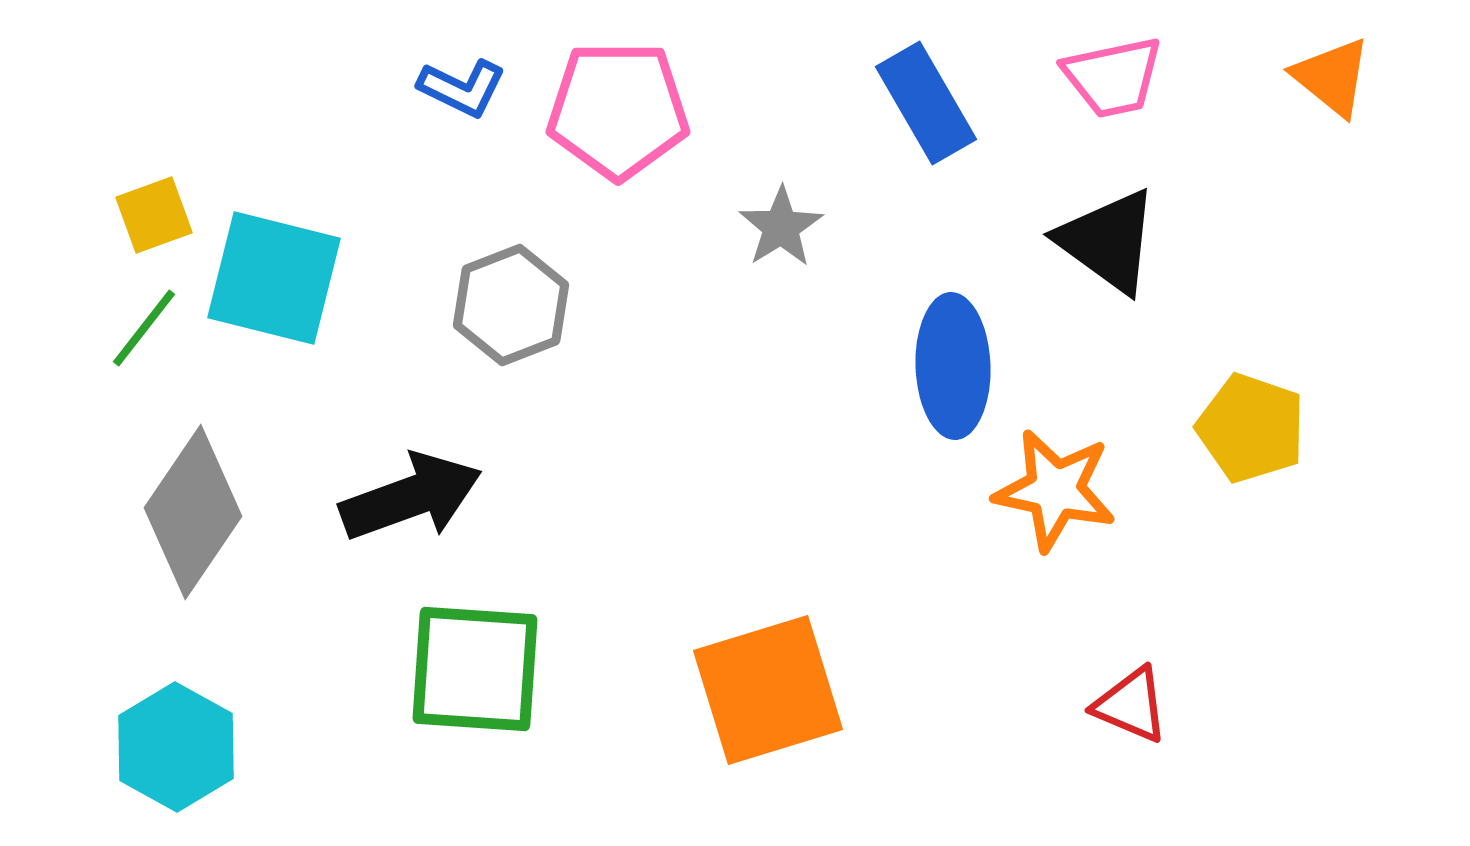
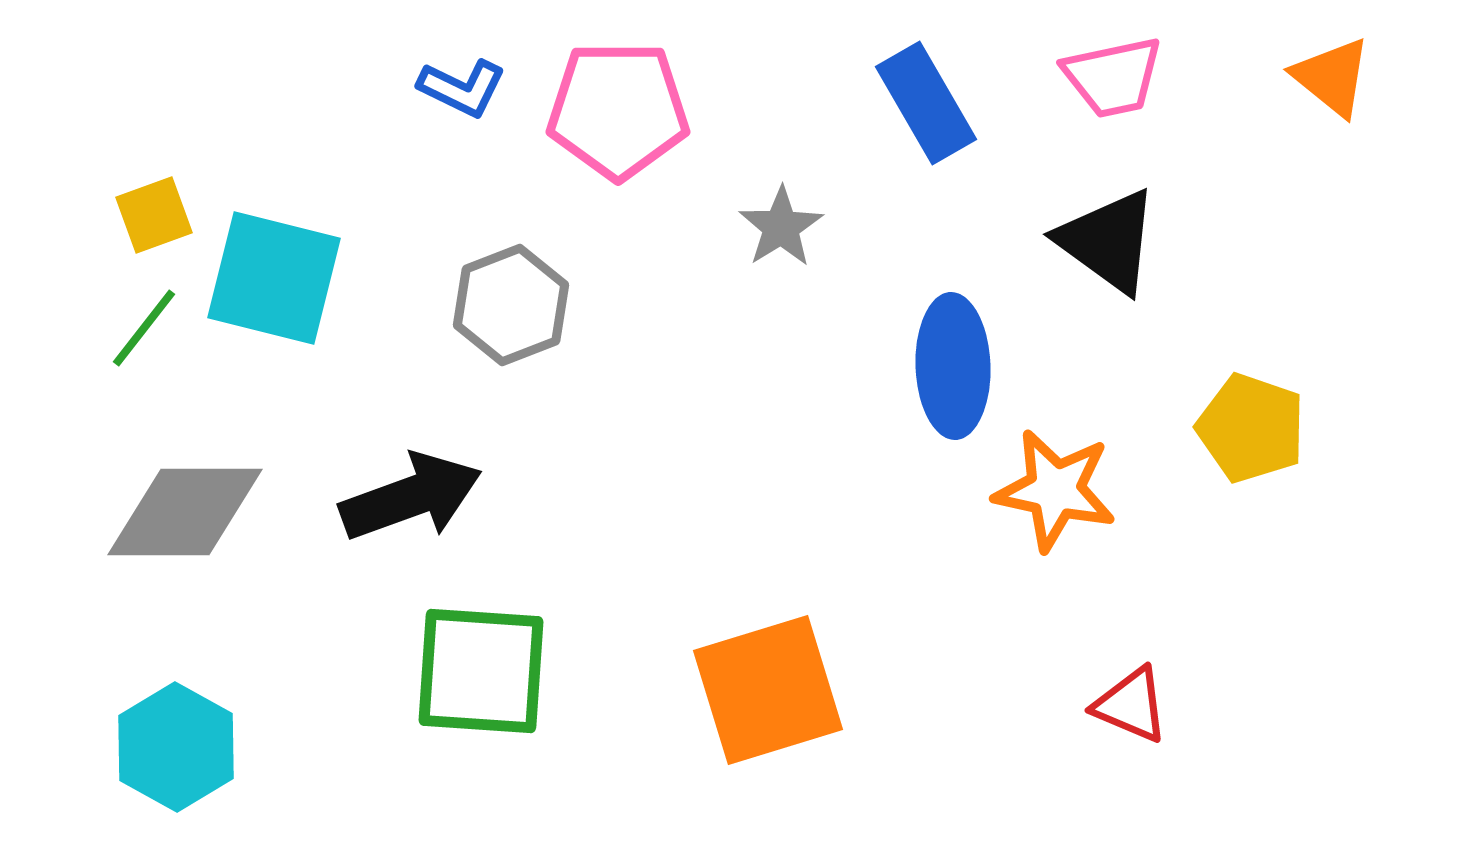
gray diamond: moved 8 px left; rotated 56 degrees clockwise
green square: moved 6 px right, 2 px down
